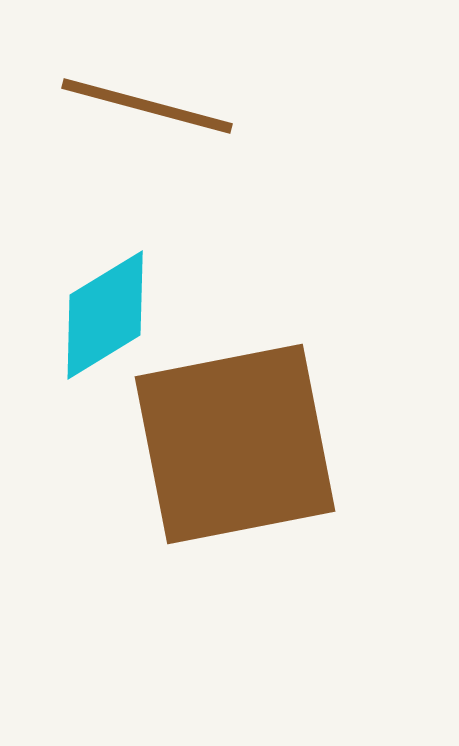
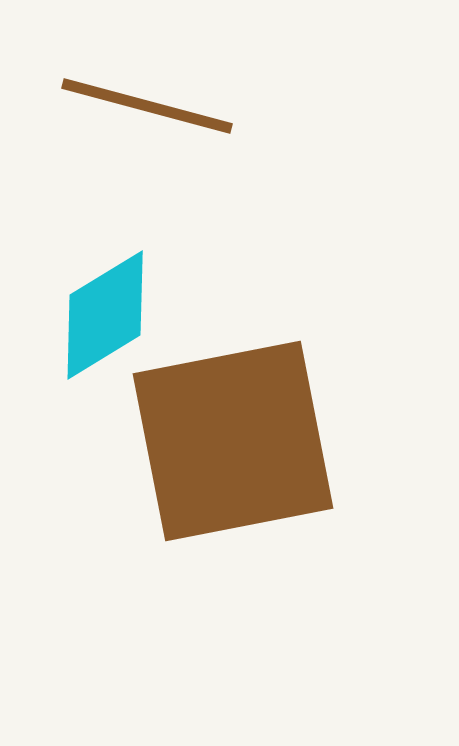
brown square: moved 2 px left, 3 px up
